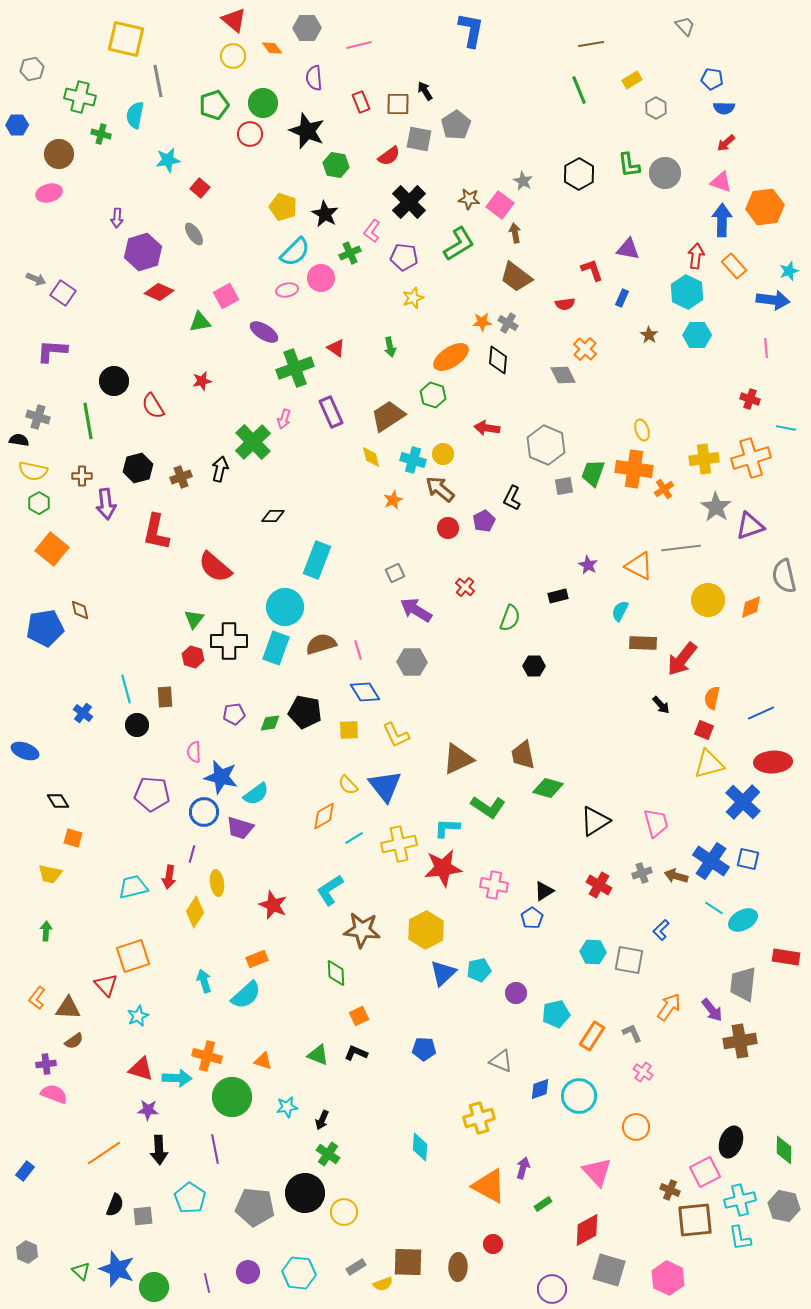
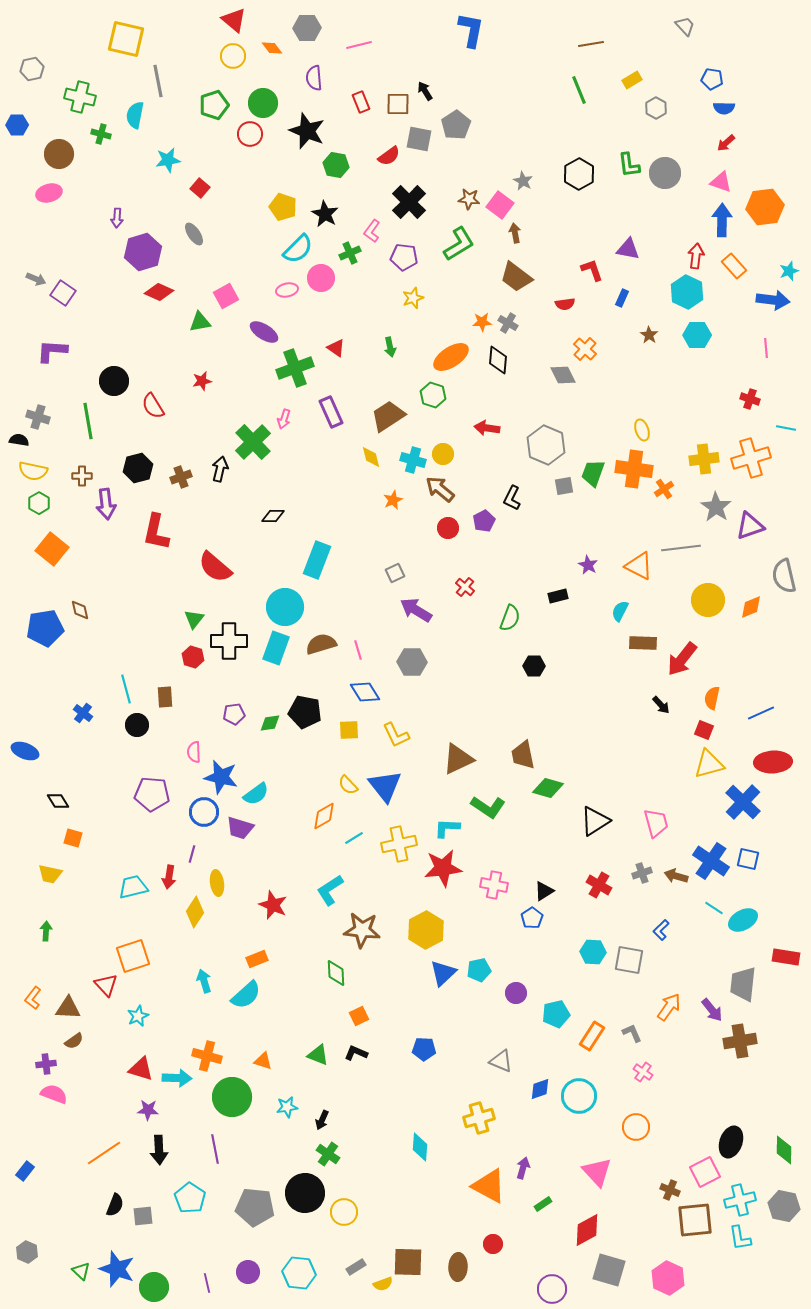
cyan semicircle at (295, 252): moved 3 px right, 3 px up
orange L-shape at (37, 998): moved 4 px left
